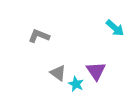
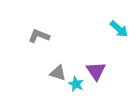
cyan arrow: moved 4 px right, 1 px down
gray triangle: rotated 18 degrees counterclockwise
